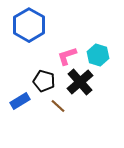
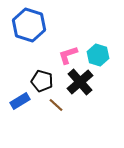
blue hexagon: rotated 12 degrees counterclockwise
pink L-shape: moved 1 px right, 1 px up
black pentagon: moved 2 px left
brown line: moved 2 px left, 1 px up
